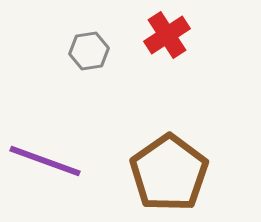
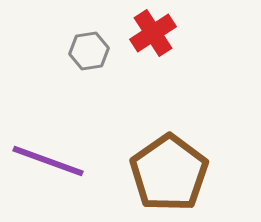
red cross: moved 14 px left, 2 px up
purple line: moved 3 px right
